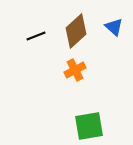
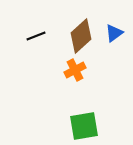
blue triangle: moved 6 px down; rotated 42 degrees clockwise
brown diamond: moved 5 px right, 5 px down
green square: moved 5 px left
